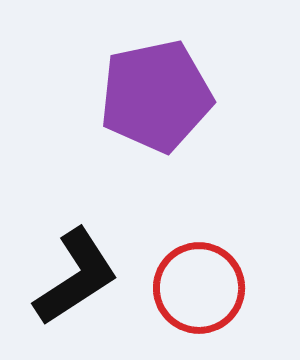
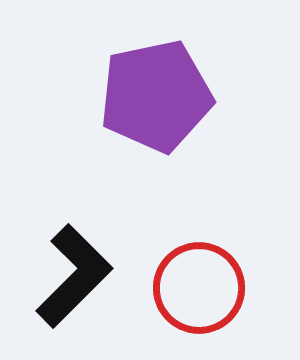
black L-shape: moved 2 px left, 1 px up; rotated 12 degrees counterclockwise
